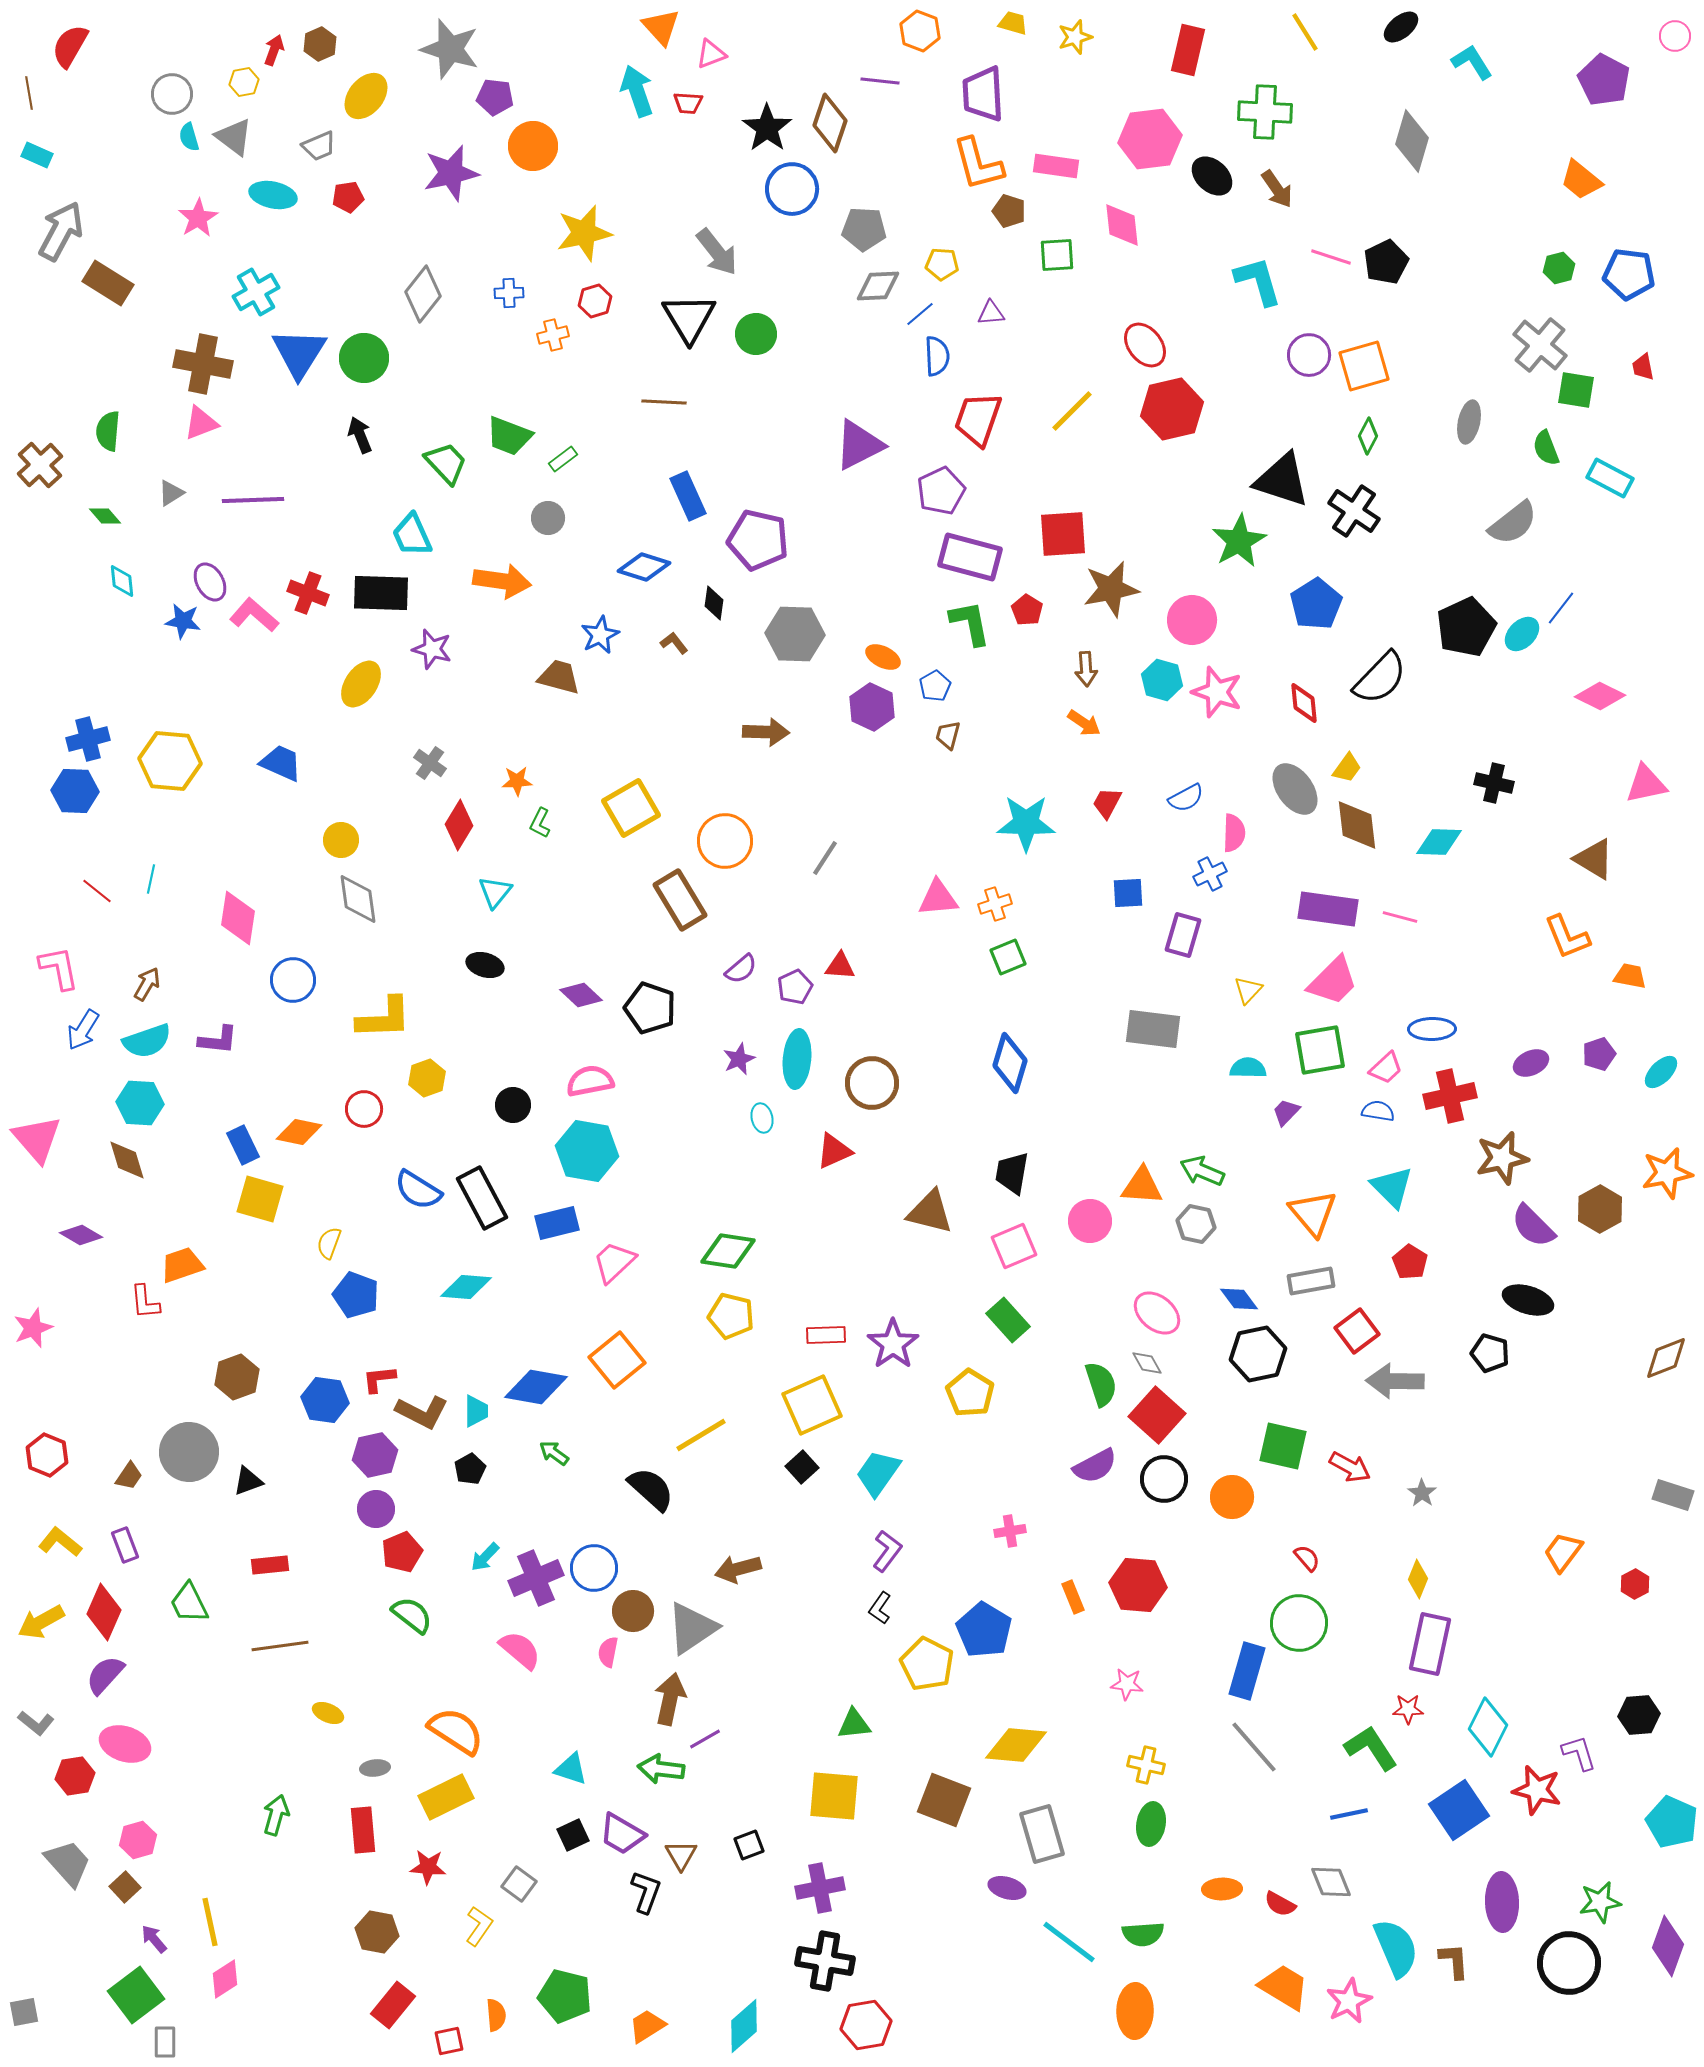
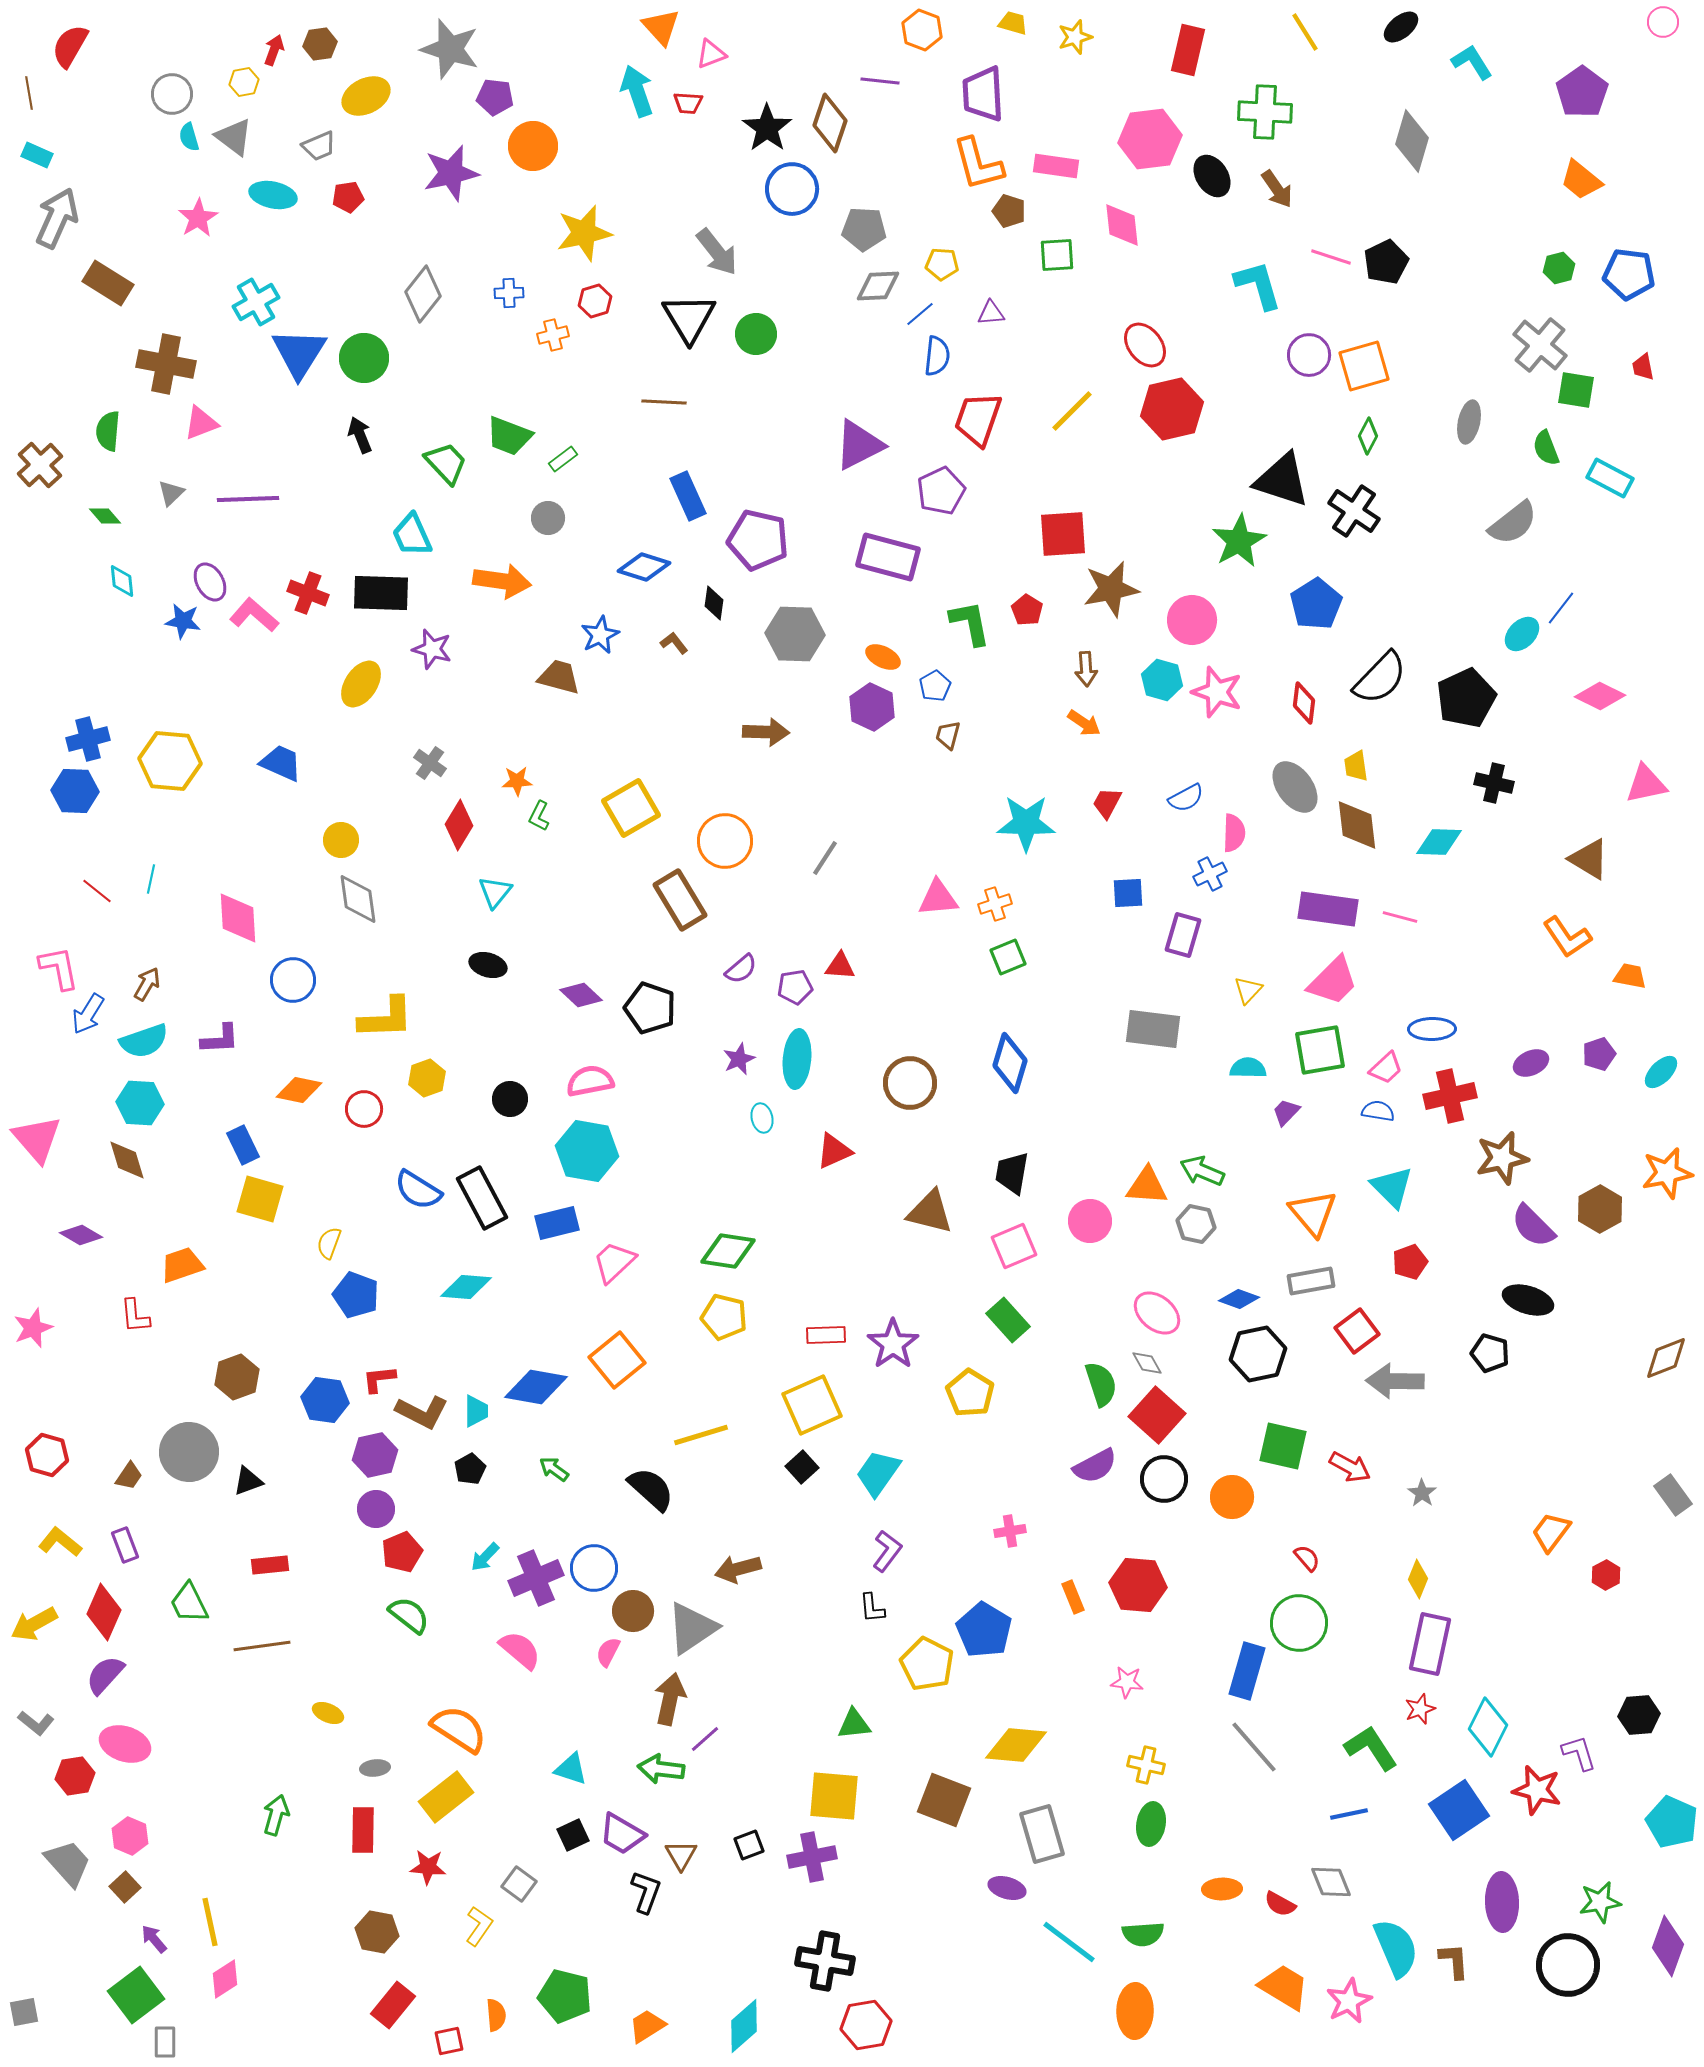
orange hexagon at (920, 31): moved 2 px right, 1 px up
pink circle at (1675, 36): moved 12 px left, 14 px up
brown hexagon at (320, 44): rotated 16 degrees clockwise
purple pentagon at (1604, 80): moved 22 px left, 12 px down; rotated 9 degrees clockwise
yellow ellipse at (366, 96): rotated 24 degrees clockwise
black ellipse at (1212, 176): rotated 15 degrees clockwise
gray arrow at (61, 231): moved 4 px left, 13 px up; rotated 4 degrees counterclockwise
cyan L-shape at (1258, 281): moved 4 px down
cyan cross at (256, 292): moved 10 px down
blue semicircle at (937, 356): rotated 9 degrees clockwise
brown cross at (203, 364): moved 37 px left
gray triangle at (171, 493): rotated 12 degrees counterclockwise
purple line at (253, 500): moved 5 px left, 1 px up
purple rectangle at (970, 557): moved 82 px left
black pentagon at (1466, 627): moved 71 px down
red diamond at (1304, 703): rotated 12 degrees clockwise
yellow trapezoid at (1347, 768): moved 9 px right, 2 px up; rotated 136 degrees clockwise
gray ellipse at (1295, 789): moved 2 px up
green L-shape at (540, 823): moved 1 px left, 7 px up
brown triangle at (1594, 859): moved 5 px left
pink diamond at (238, 918): rotated 12 degrees counterclockwise
orange L-shape at (1567, 937): rotated 12 degrees counterclockwise
black ellipse at (485, 965): moved 3 px right
purple pentagon at (795, 987): rotated 16 degrees clockwise
yellow L-shape at (384, 1018): moved 2 px right
blue arrow at (83, 1030): moved 5 px right, 16 px up
purple L-shape at (218, 1040): moved 2 px right, 1 px up; rotated 9 degrees counterclockwise
cyan semicircle at (147, 1041): moved 3 px left
brown circle at (872, 1083): moved 38 px right
black circle at (513, 1105): moved 3 px left, 6 px up
orange diamond at (299, 1132): moved 42 px up
orange triangle at (1142, 1186): moved 5 px right
red pentagon at (1410, 1262): rotated 20 degrees clockwise
blue diamond at (1239, 1299): rotated 33 degrees counterclockwise
red L-shape at (145, 1302): moved 10 px left, 14 px down
yellow pentagon at (731, 1316): moved 7 px left, 1 px down
yellow line at (701, 1435): rotated 14 degrees clockwise
green arrow at (554, 1453): moved 16 px down
red hexagon at (47, 1455): rotated 6 degrees counterclockwise
gray rectangle at (1673, 1495): rotated 36 degrees clockwise
orange trapezoid at (1563, 1552): moved 12 px left, 20 px up
red hexagon at (1635, 1584): moved 29 px left, 9 px up
black L-shape at (880, 1608): moved 8 px left; rotated 40 degrees counterclockwise
green semicircle at (412, 1615): moved 3 px left
yellow arrow at (41, 1622): moved 7 px left, 2 px down
brown line at (280, 1646): moved 18 px left
pink semicircle at (608, 1652): rotated 16 degrees clockwise
pink star at (1127, 1684): moved 2 px up
red star at (1408, 1709): moved 12 px right; rotated 20 degrees counterclockwise
orange semicircle at (456, 1731): moved 3 px right, 2 px up
purple line at (705, 1739): rotated 12 degrees counterclockwise
yellow rectangle at (446, 1797): rotated 12 degrees counterclockwise
red rectangle at (363, 1830): rotated 6 degrees clockwise
pink hexagon at (138, 1840): moved 8 px left, 4 px up; rotated 21 degrees counterclockwise
purple cross at (820, 1888): moved 8 px left, 31 px up
black circle at (1569, 1963): moved 1 px left, 2 px down
